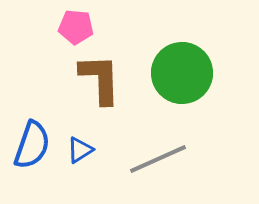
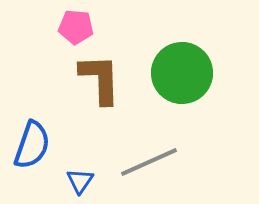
blue triangle: moved 31 px down; rotated 24 degrees counterclockwise
gray line: moved 9 px left, 3 px down
